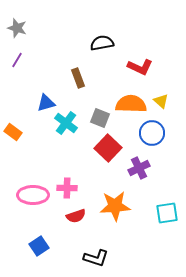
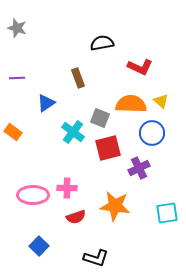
purple line: moved 18 px down; rotated 56 degrees clockwise
blue triangle: rotated 18 degrees counterclockwise
cyan cross: moved 7 px right, 9 px down
red square: rotated 32 degrees clockwise
orange star: rotated 12 degrees clockwise
red semicircle: moved 1 px down
blue square: rotated 12 degrees counterclockwise
